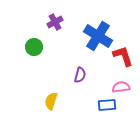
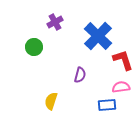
blue cross: rotated 12 degrees clockwise
red L-shape: moved 4 px down
